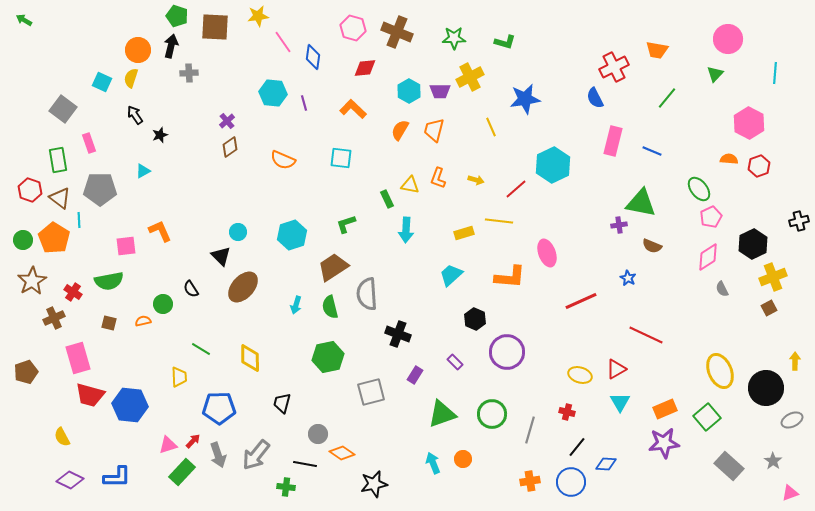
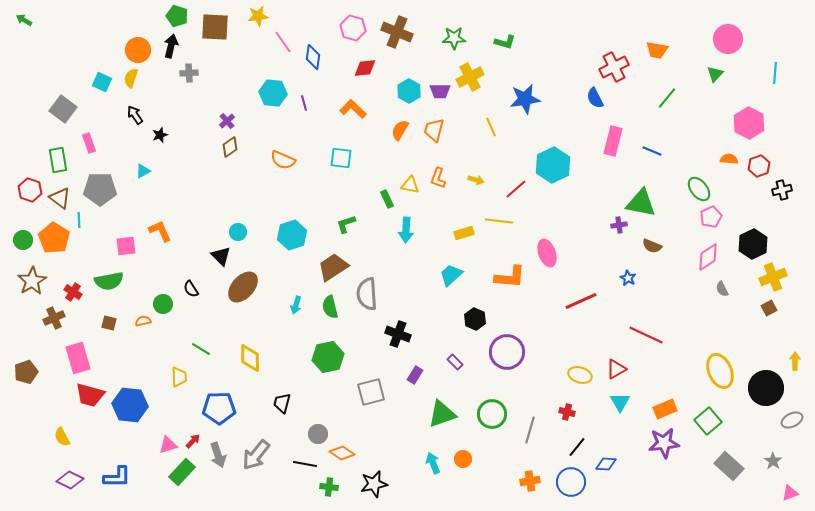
black cross at (799, 221): moved 17 px left, 31 px up
green square at (707, 417): moved 1 px right, 4 px down
green cross at (286, 487): moved 43 px right
